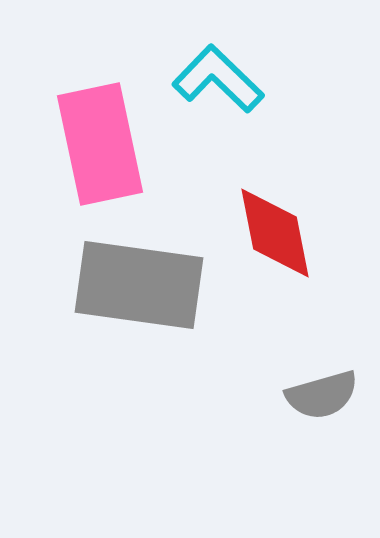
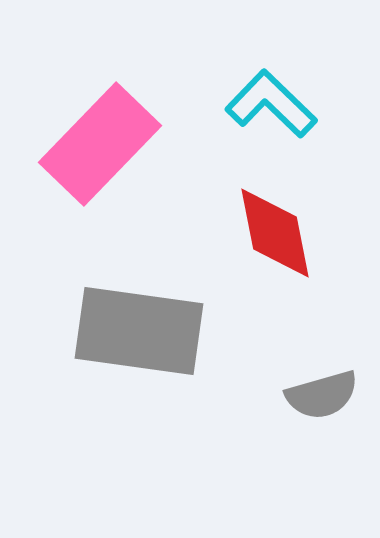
cyan L-shape: moved 53 px right, 25 px down
pink rectangle: rotated 56 degrees clockwise
gray rectangle: moved 46 px down
